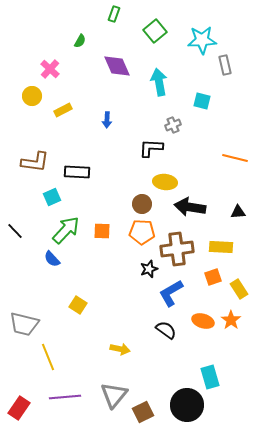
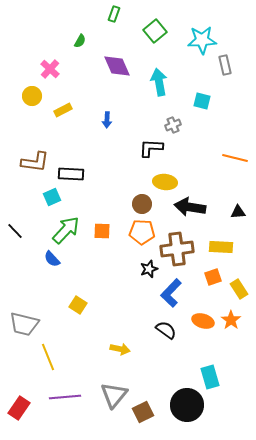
black rectangle at (77, 172): moved 6 px left, 2 px down
blue L-shape at (171, 293): rotated 16 degrees counterclockwise
